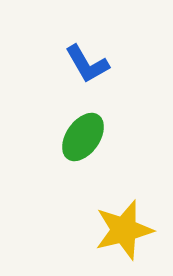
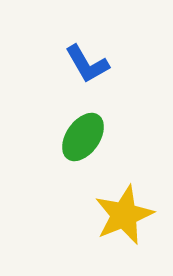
yellow star: moved 15 px up; rotated 8 degrees counterclockwise
